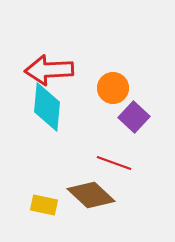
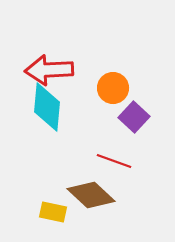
red line: moved 2 px up
yellow rectangle: moved 9 px right, 7 px down
